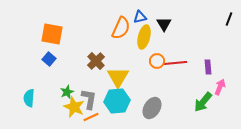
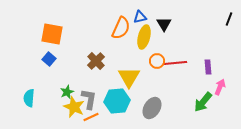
yellow triangle: moved 11 px right
